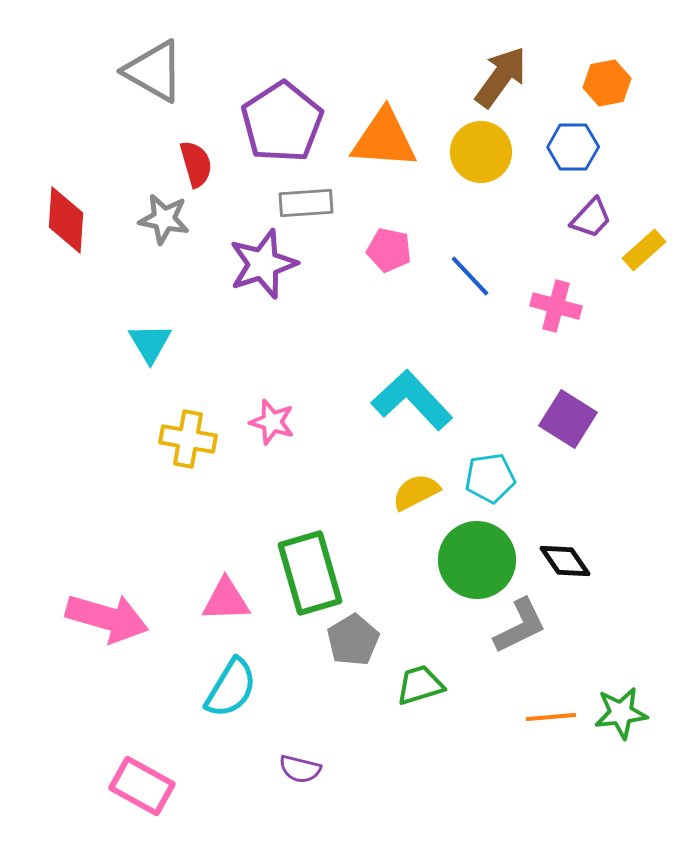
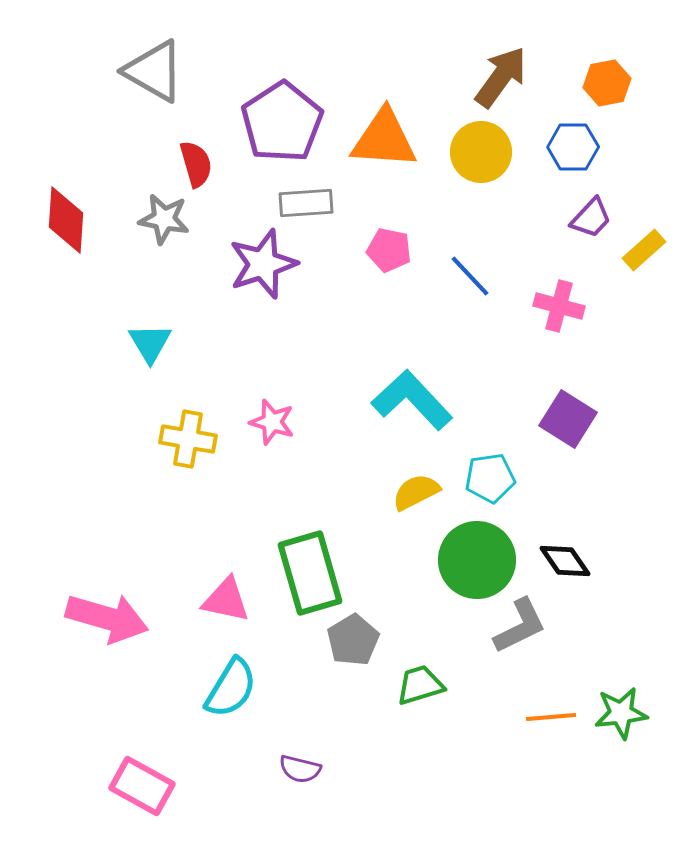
pink cross: moved 3 px right
pink triangle: rotated 14 degrees clockwise
